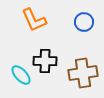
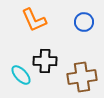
brown cross: moved 1 px left, 4 px down
